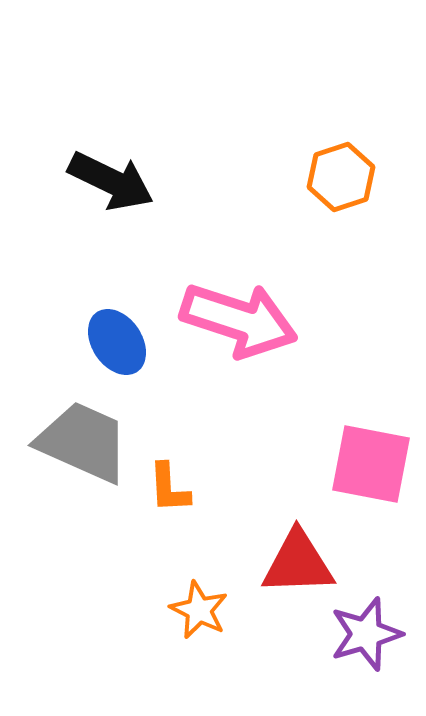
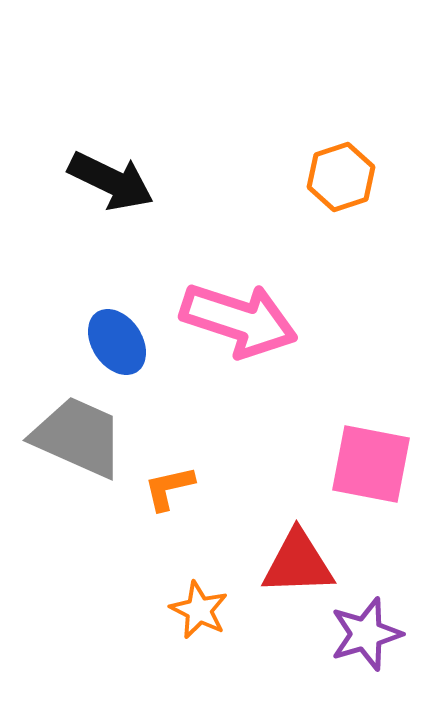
gray trapezoid: moved 5 px left, 5 px up
orange L-shape: rotated 80 degrees clockwise
